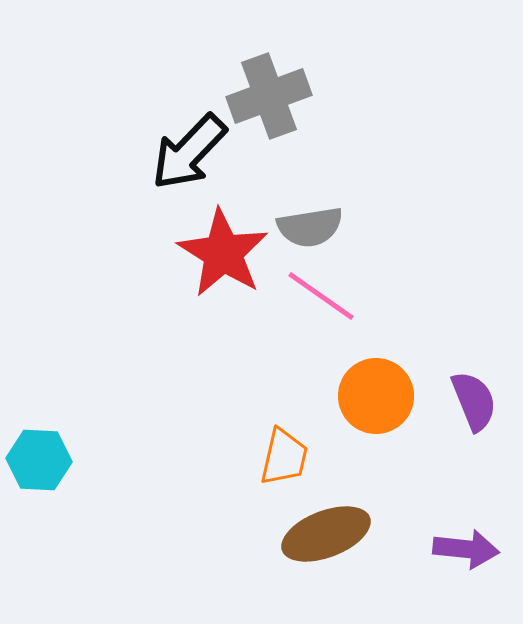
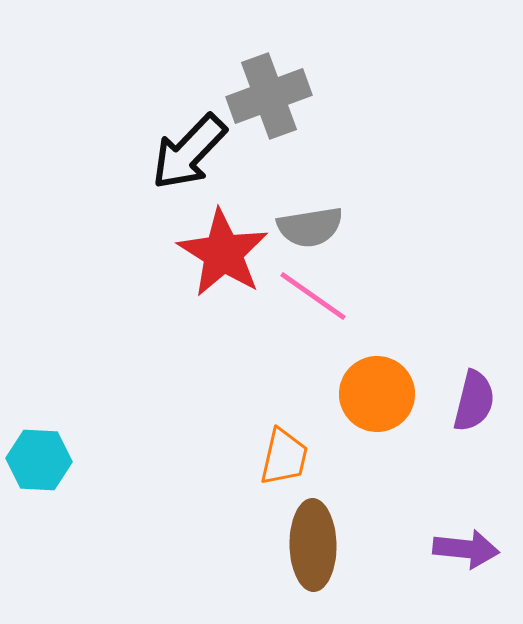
pink line: moved 8 px left
orange circle: moved 1 px right, 2 px up
purple semicircle: rotated 36 degrees clockwise
brown ellipse: moved 13 px left, 11 px down; rotated 70 degrees counterclockwise
